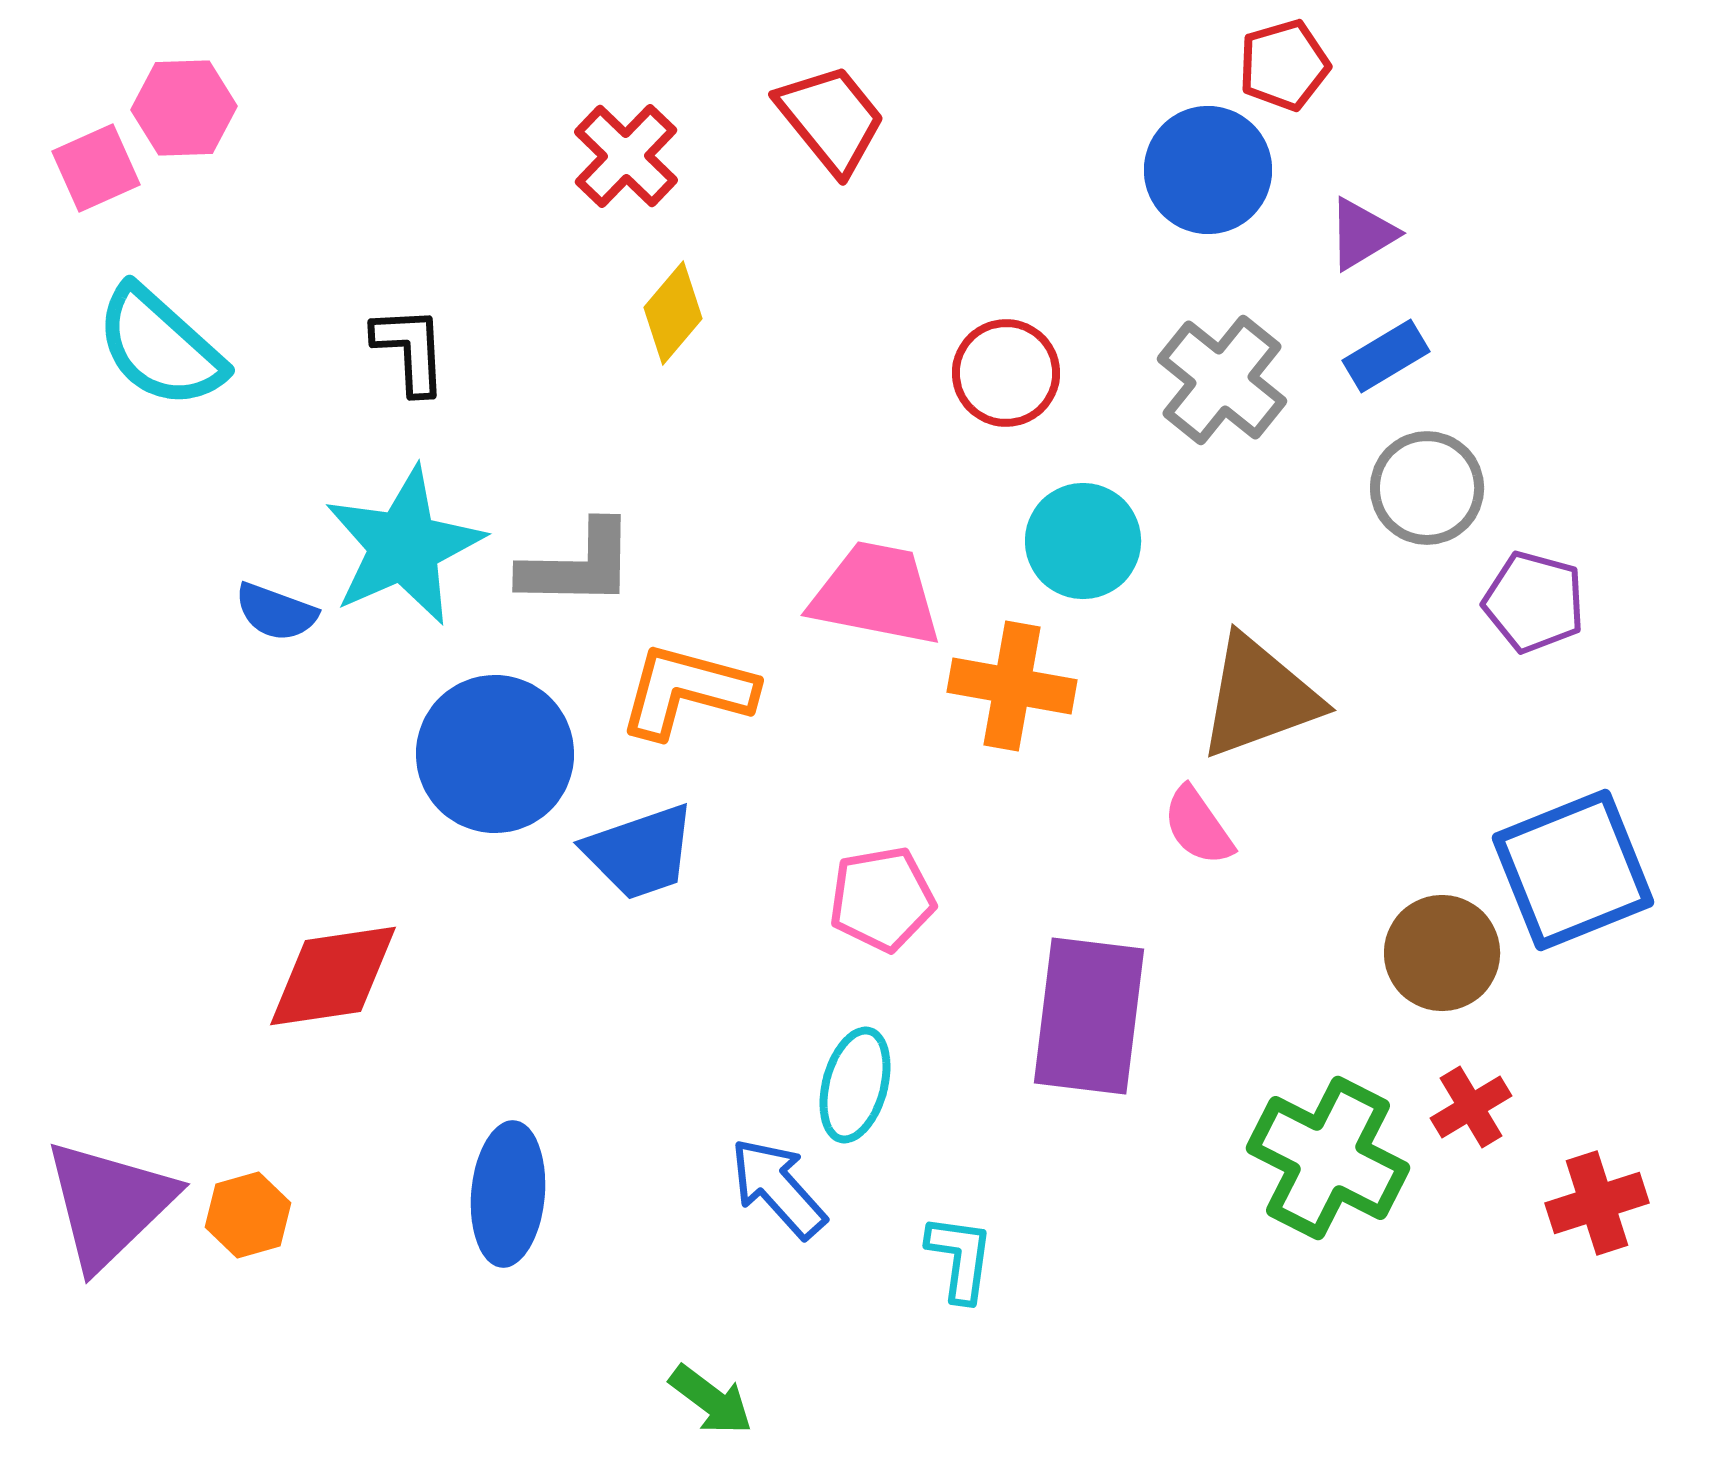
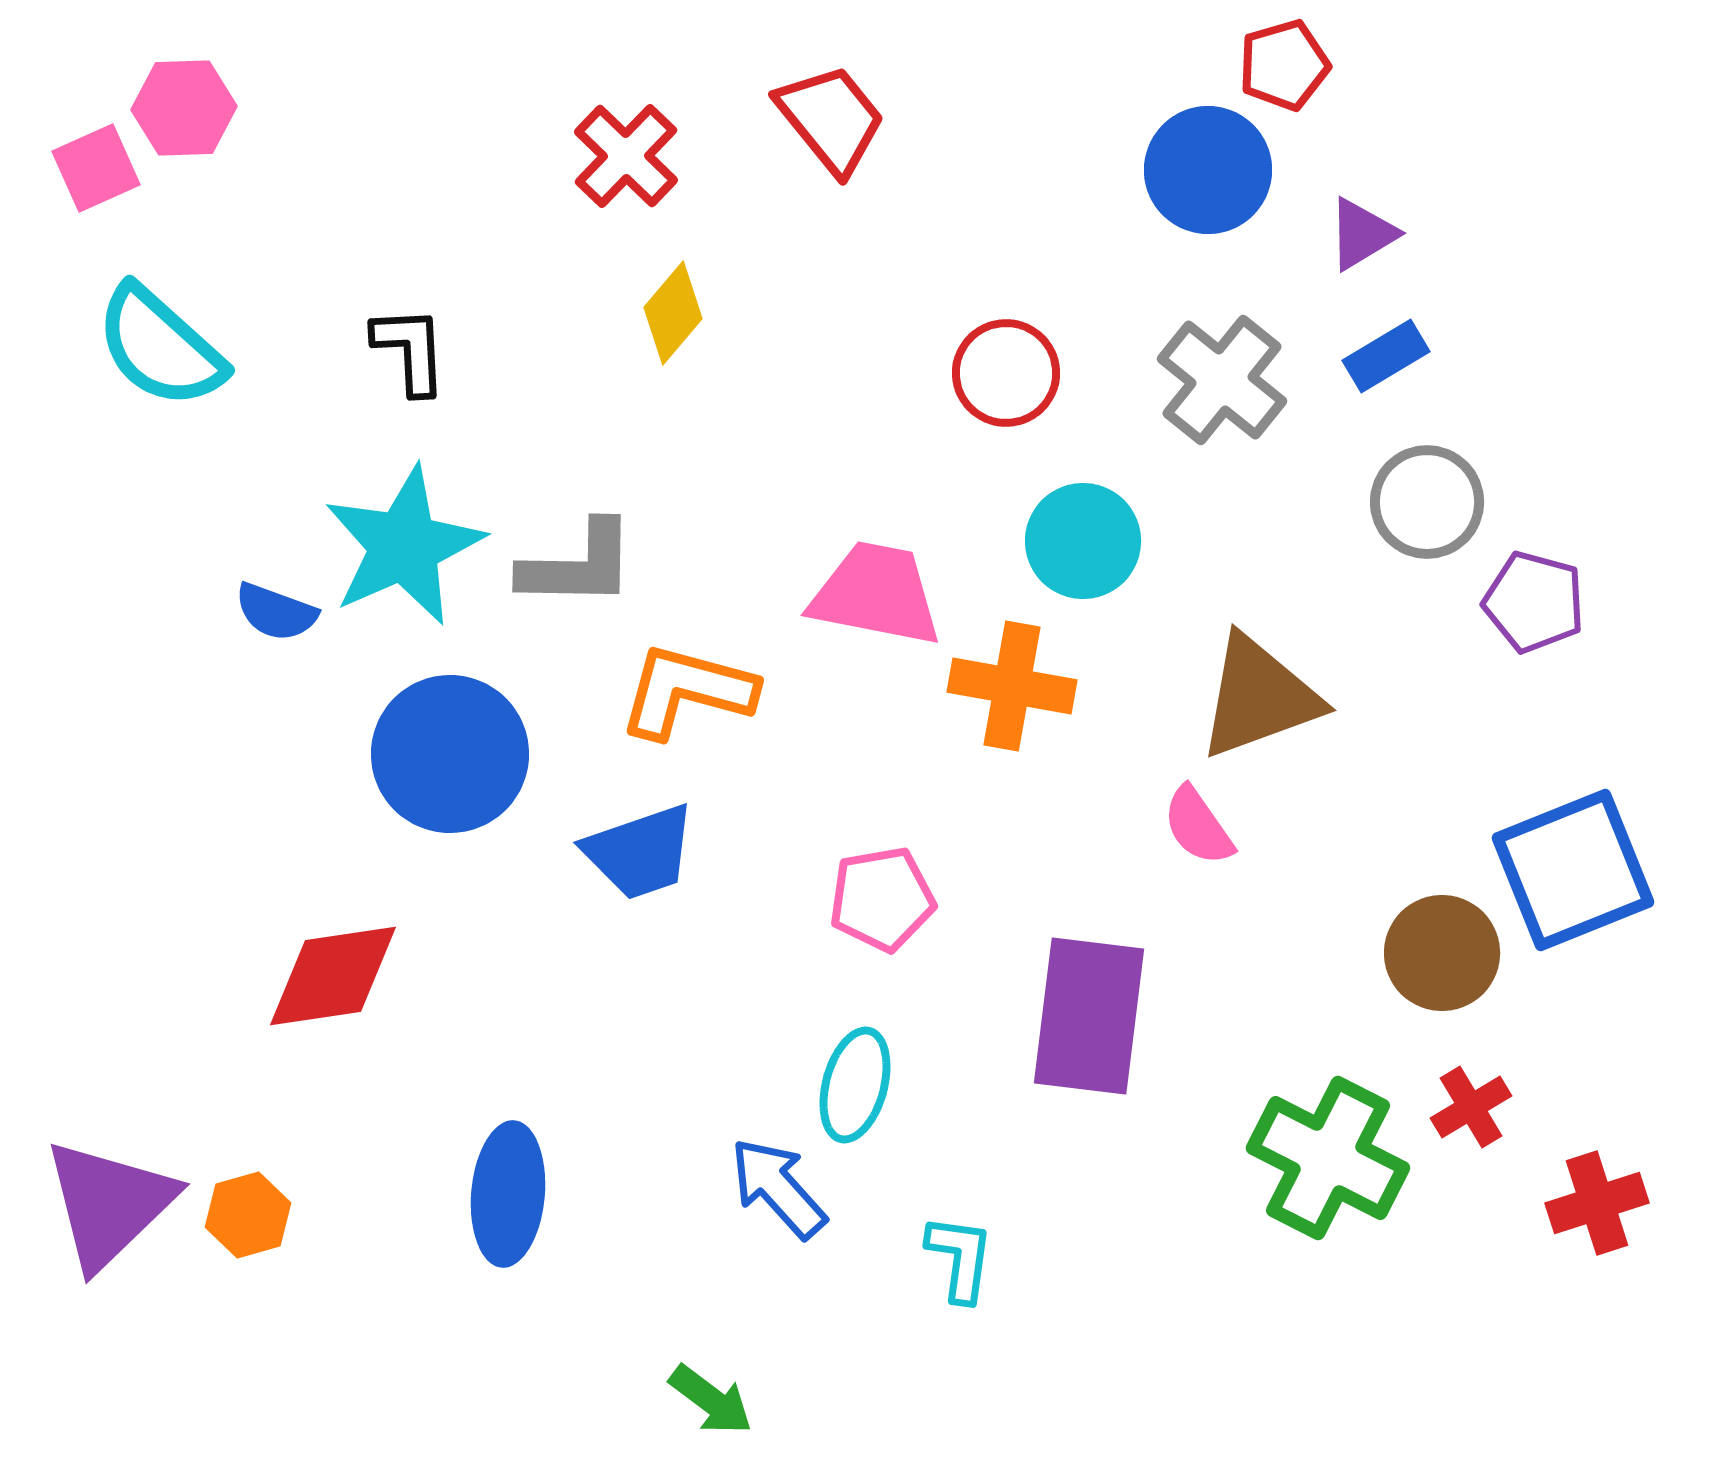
gray circle at (1427, 488): moved 14 px down
blue circle at (495, 754): moved 45 px left
